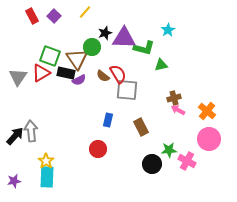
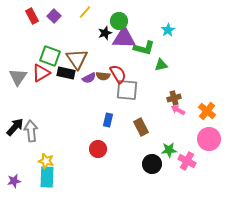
green circle: moved 27 px right, 26 px up
brown semicircle: rotated 32 degrees counterclockwise
purple semicircle: moved 10 px right, 2 px up
black arrow: moved 9 px up
yellow star: rotated 21 degrees counterclockwise
